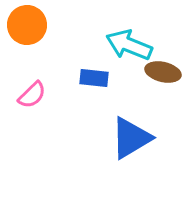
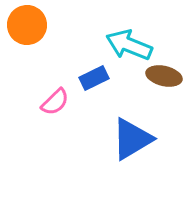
brown ellipse: moved 1 px right, 4 px down
blue rectangle: rotated 32 degrees counterclockwise
pink semicircle: moved 23 px right, 7 px down
blue triangle: moved 1 px right, 1 px down
